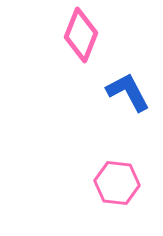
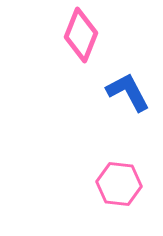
pink hexagon: moved 2 px right, 1 px down
